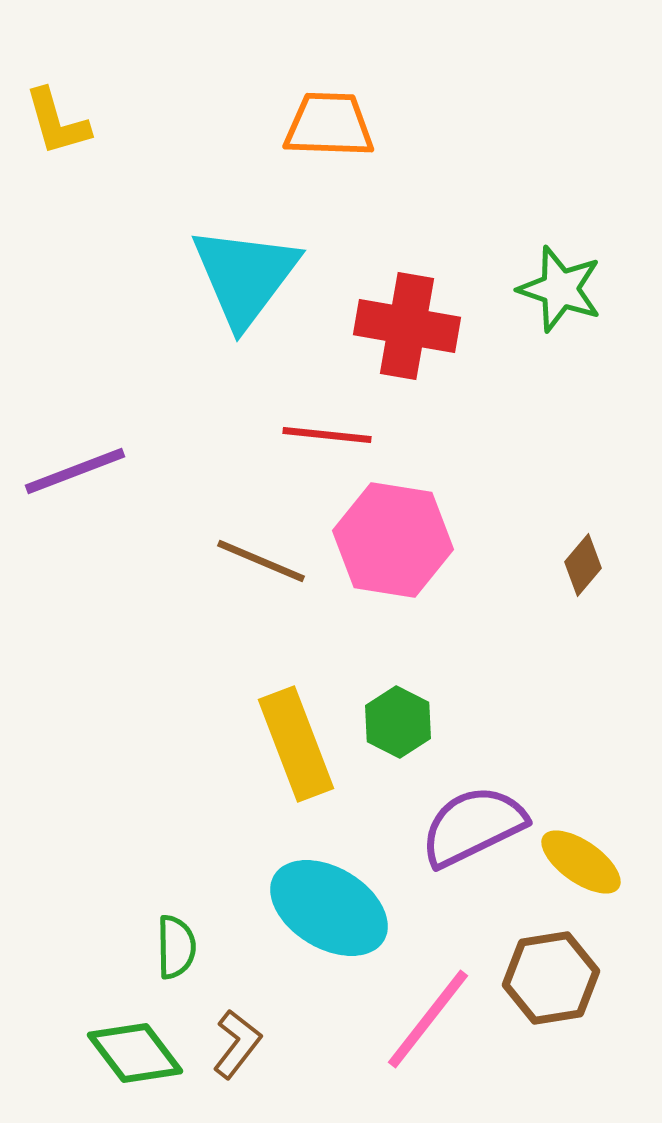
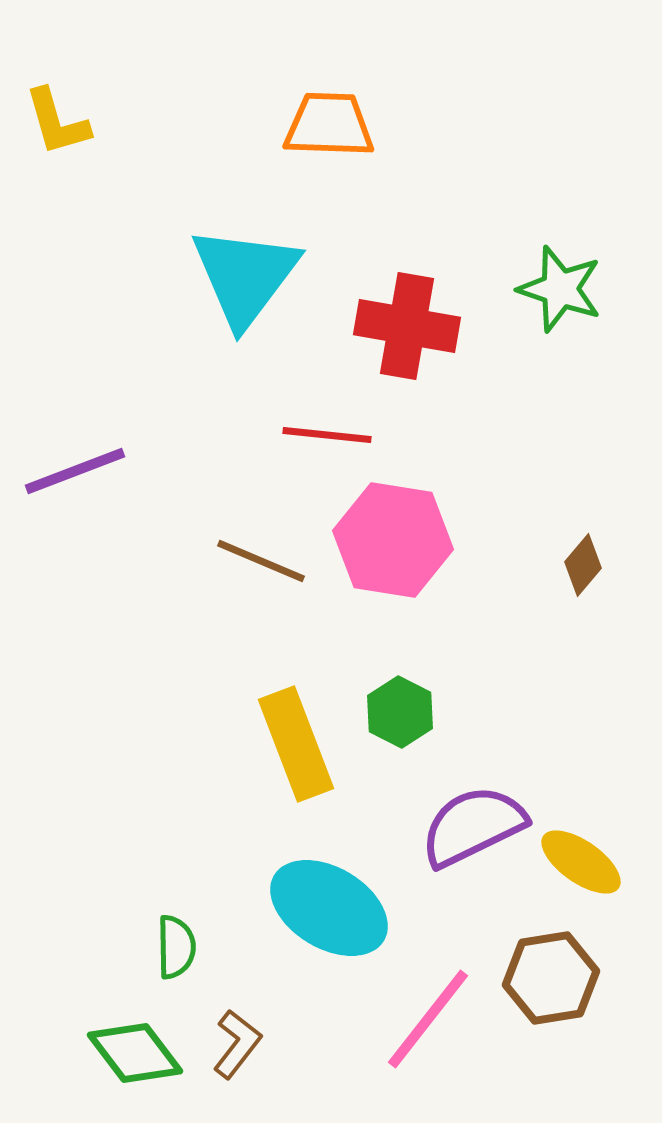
green hexagon: moved 2 px right, 10 px up
